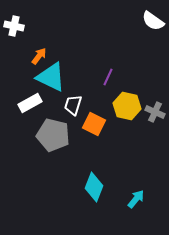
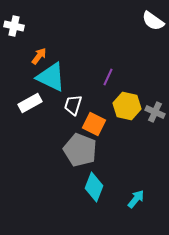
gray pentagon: moved 27 px right, 15 px down; rotated 8 degrees clockwise
